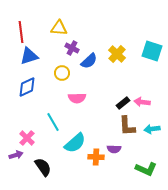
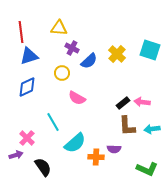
cyan square: moved 2 px left, 1 px up
pink semicircle: rotated 30 degrees clockwise
green L-shape: moved 1 px right
